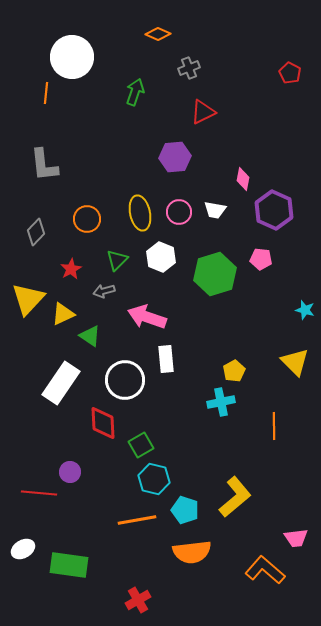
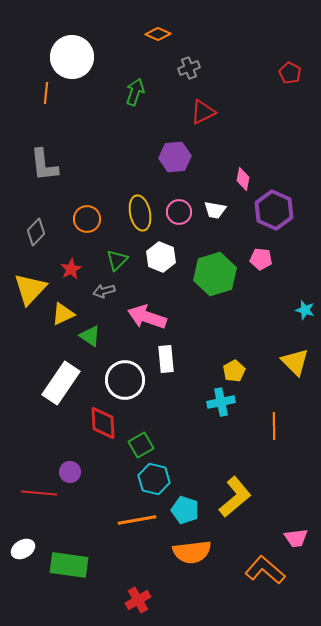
yellow triangle at (28, 299): moved 2 px right, 10 px up
